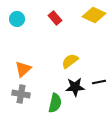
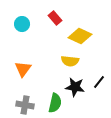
yellow diamond: moved 14 px left, 21 px down
cyan circle: moved 5 px right, 5 px down
yellow semicircle: rotated 138 degrees counterclockwise
orange triangle: rotated 12 degrees counterclockwise
black line: rotated 40 degrees counterclockwise
black star: rotated 12 degrees clockwise
gray cross: moved 4 px right, 11 px down
